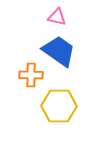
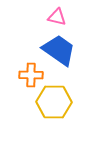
blue trapezoid: moved 1 px up
yellow hexagon: moved 5 px left, 4 px up
